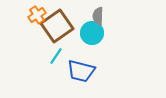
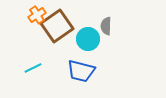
gray semicircle: moved 8 px right, 10 px down
cyan circle: moved 4 px left, 6 px down
cyan line: moved 23 px left, 12 px down; rotated 30 degrees clockwise
